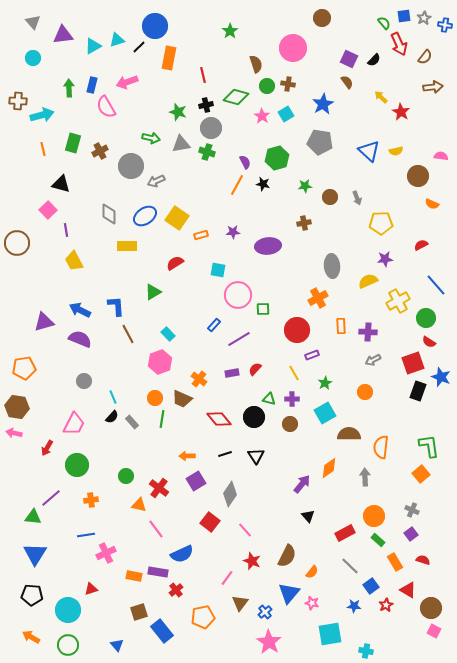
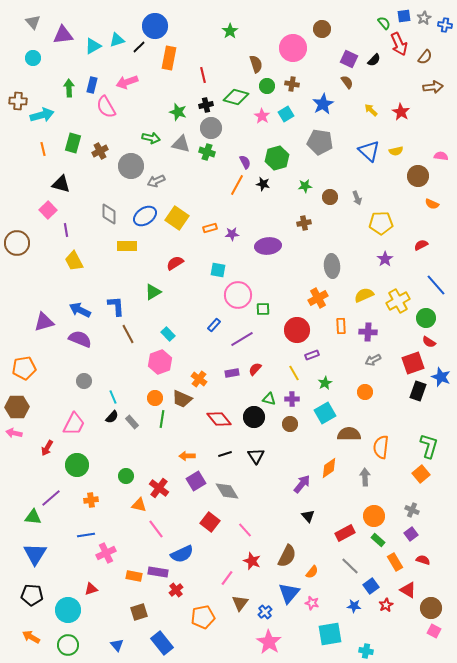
brown circle at (322, 18): moved 11 px down
brown cross at (288, 84): moved 4 px right
yellow arrow at (381, 97): moved 10 px left, 13 px down
gray triangle at (181, 144): rotated 24 degrees clockwise
purple star at (233, 232): moved 1 px left, 2 px down
orange rectangle at (201, 235): moved 9 px right, 7 px up
purple star at (385, 259): rotated 28 degrees counterclockwise
yellow semicircle at (368, 281): moved 4 px left, 14 px down
purple line at (239, 339): moved 3 px right
brown hexagon at (17, 407): rotated 10 degrees counterclockwise
green L-shape at (429, 446): rotated 25 degrees clockwise
gray diamond at (230, 494): moved 3 px left, 3 px up; rotated 65 degrees counterclockwise
blue rectangle at (162, 631): moved 12 px down
